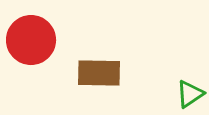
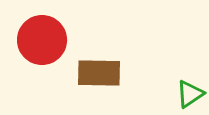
red circle: moved 11 px right
